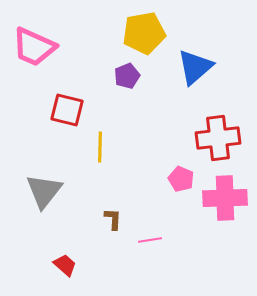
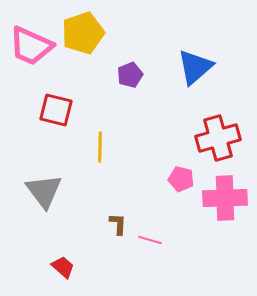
yellow pentagon: moved 61 px left; rotated 9 degrees counterclockwise
pink trapezoid: moved 3 px left, 1 px up
purple pentagon: moved 3 px right, 1 px up
red square: moved 11 px left
red cross: rotated 9 degrees counterclockwise
pink pentagon: rotated 10 degrees counterclockwise
gray triangle: rotated 15 degrees counterclockwise
brown L-shape: moved 5 px right, 5 px down
pink line: rotated 25 degrees clockwise
red trapezoid: moved 2 px left, 2 px down
